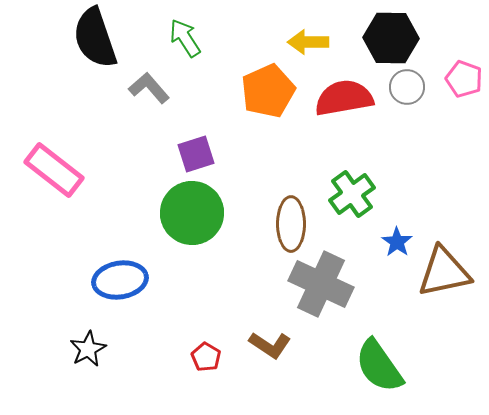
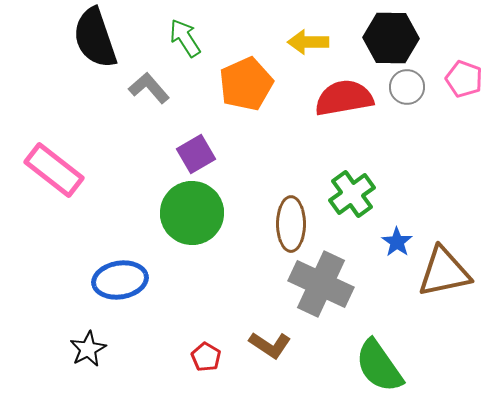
orange pentagon: moved 22 px left, 7 px up
purple square: rotated 12 degrees counterclockwise
